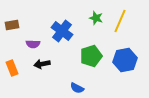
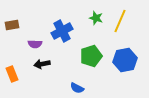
blue cross: rotated 25 degrees clockwise
purple semicircle: moved 2 px right
orange rectangle: moved 6 px down
